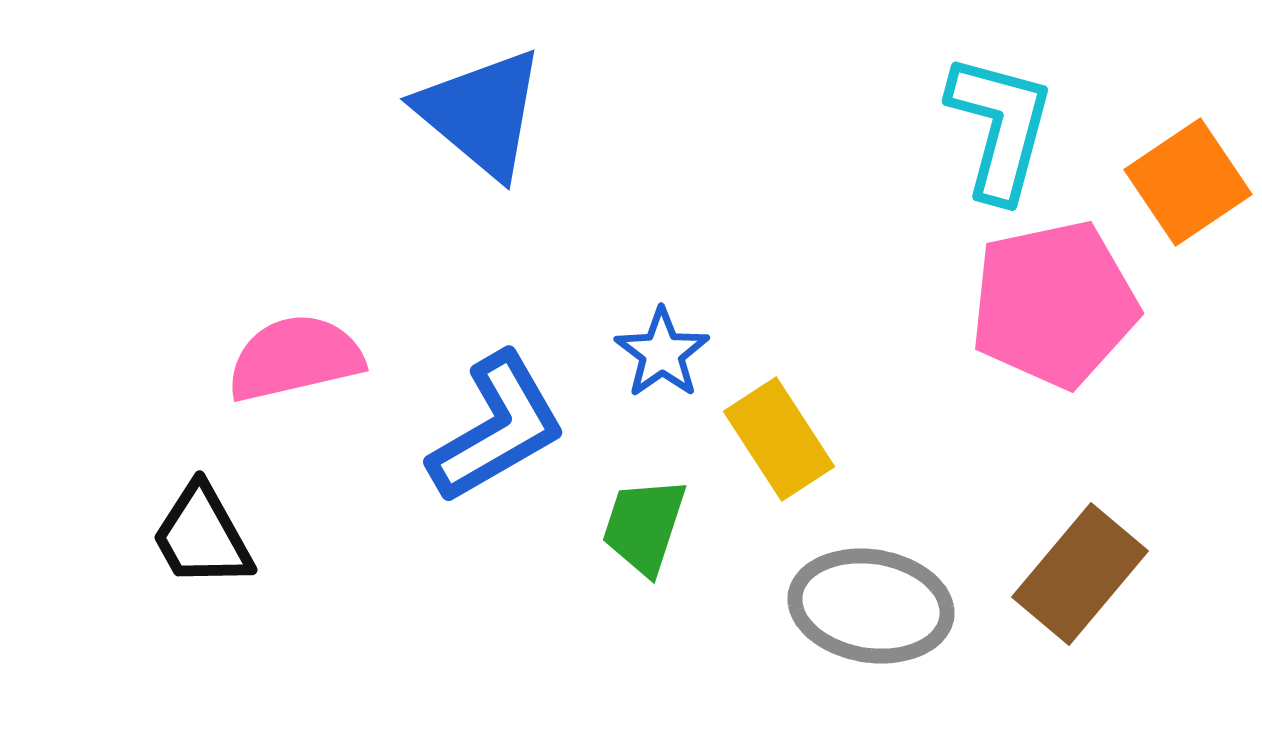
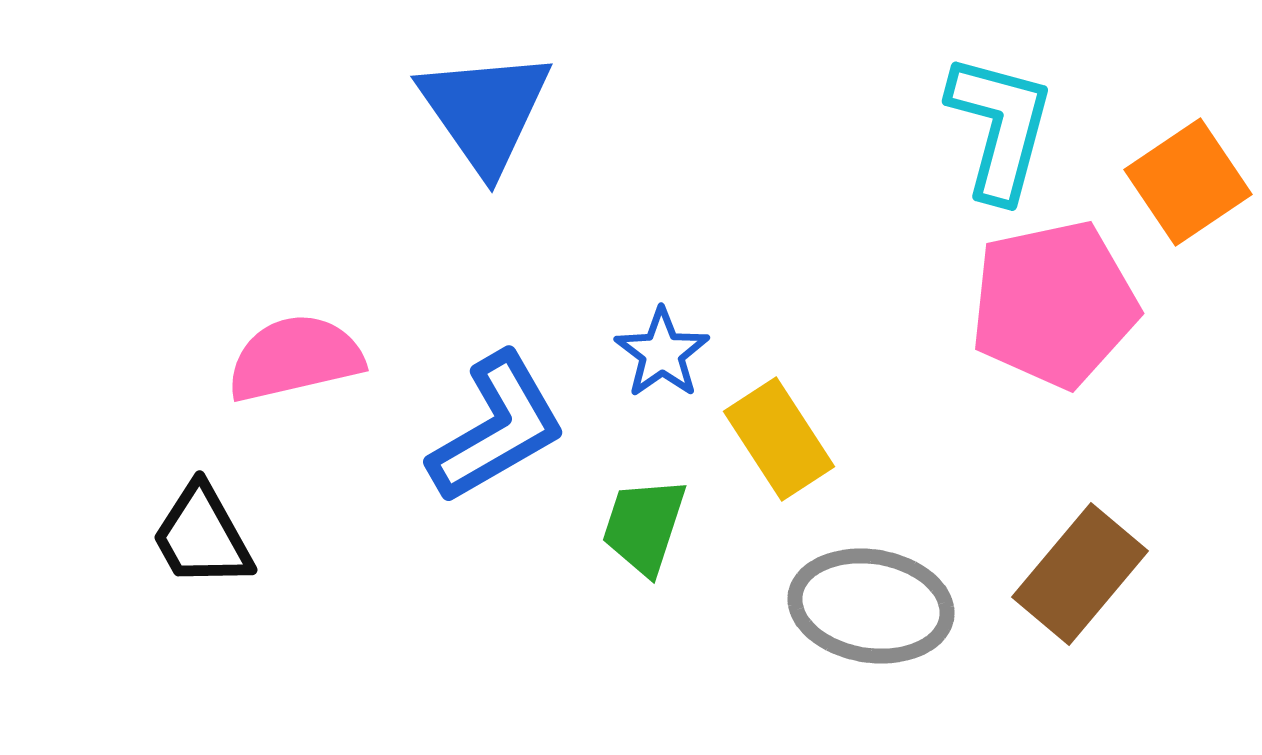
blue triangle: moved 4 px right, 2 px up; rotated 15 degrees clockwise
